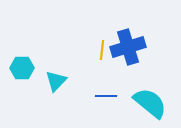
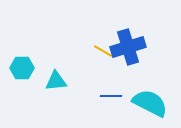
yellow line: moved 1 px right, 1 px down; rotated 66 degrees counterclockwise
cyan triangle: rotated 40 degrees clockwise
blue line: moved 5 px right
cyan semicircle: rotated 12 degrees counterclockwise
